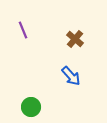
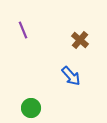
brown cross: moved 5 px right, 1 px down
green circle: moved 1 px down
